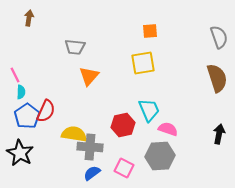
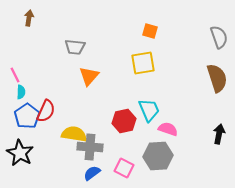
orange square: rotated 21 degrees clockwise
red hexagon: moved 1 px right, 4 px up
gray hexagon: moved 2 px left
